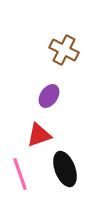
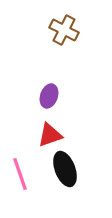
brown cross: moved 20 px up
purple ellipse: rotated 15 degrees counterclockwise
red triangle: moved 11 px right
